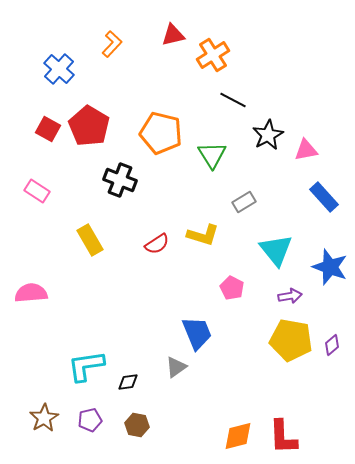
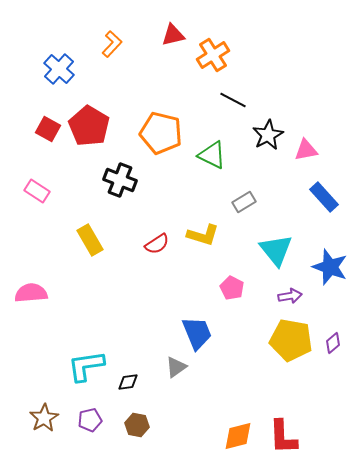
green triangle: rotated 32 degrees counterclockwise
purple diamond: moved 1 px right, 2 px up
